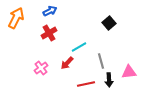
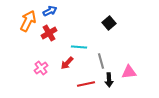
orange arrow: moved 12 px right, 3 px down
cyan line: rotated 35 degrees clockwise
